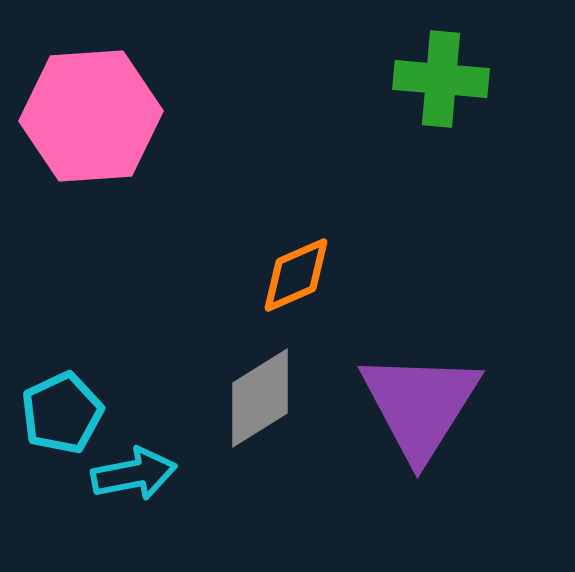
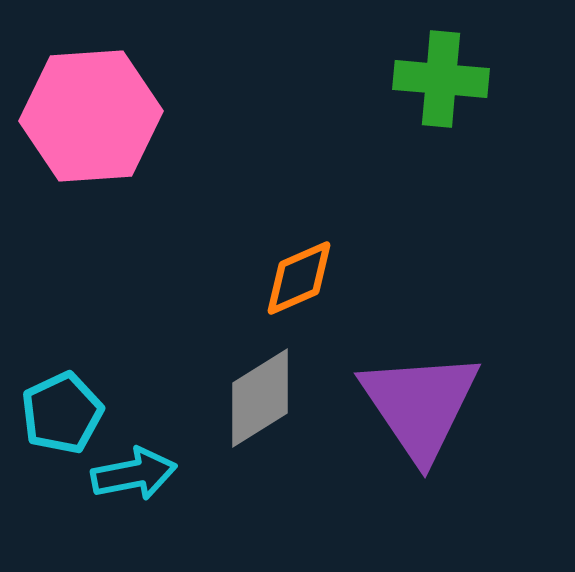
orange diamond: moved 3 px right, 3 px down
purple triangle: rotated 6 degrees counterclockwise
